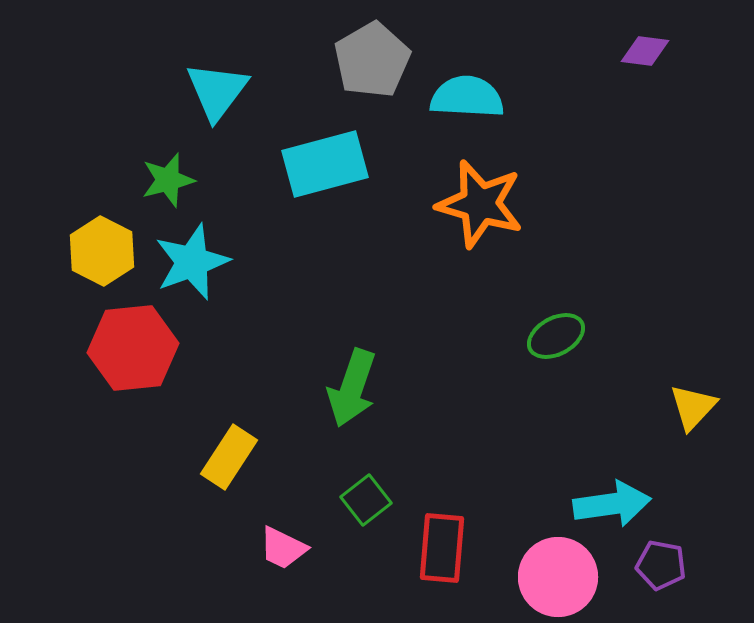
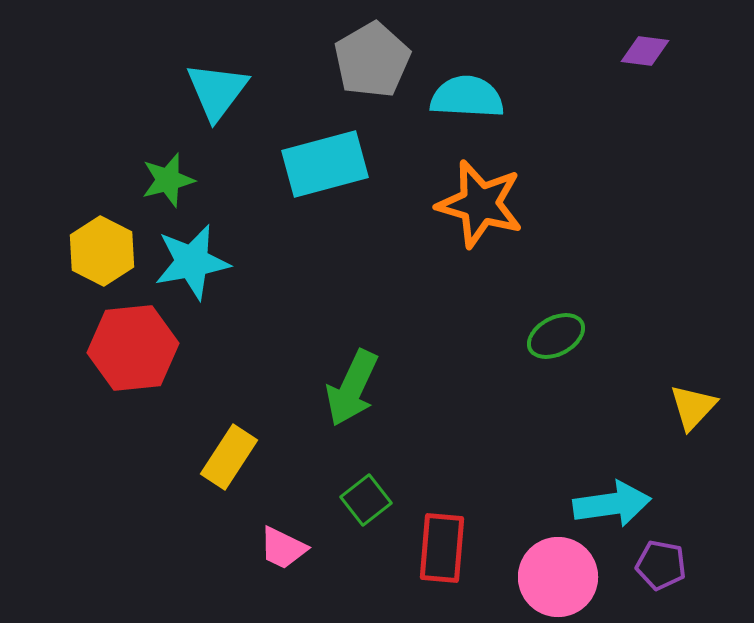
cyan star: rotated 10 degrees clockwise
green arrow: rotated 6 degrees clockwise
